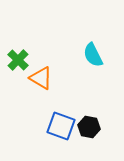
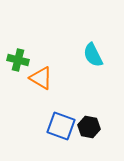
green cross: rotated 30 degrees counterclockwise
